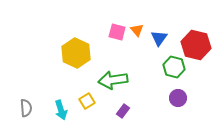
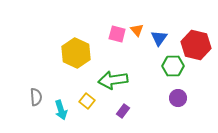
pink square: moved 2 px down
green hexagon: moved 1 px left, 1 px up; rotated 15 degrees counterclockwise
yellow square: rotated 21 degrees counterclockwise
gray semicircle: moved 10 px right, 11 px up
